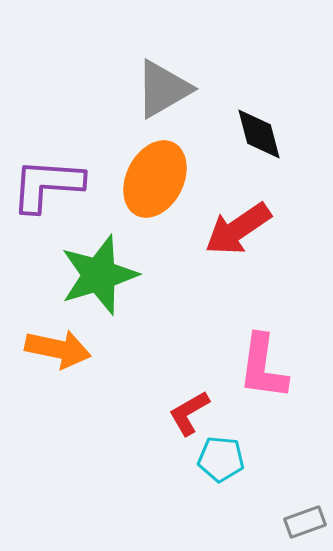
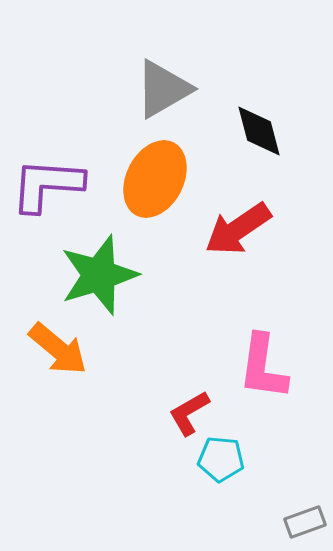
black diamond: moved 3 px up
orange arrow: rotated 28 degrees clockwise
